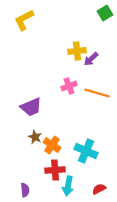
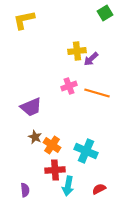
yellow L-shape: rotated 15 degrees clockwise
